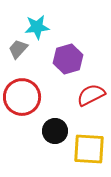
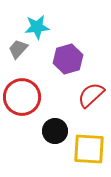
red semicircle: rotated 16 degrees counterclockwise
